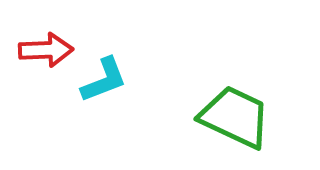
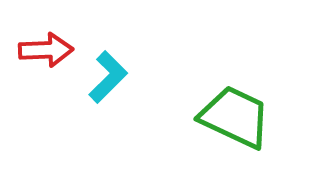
cyan L-shape: moved 4 px right, 3 px up; rotated 24 degrees counterclockwise
